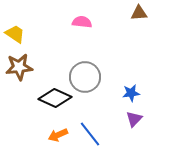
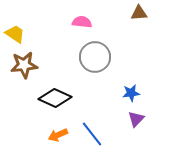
brown star: moved 5 px right, 2 px up
gray circle: moved 10 px right, 20 px up
purple triangle: moved 2 px right
blue line: moved 2 px right
